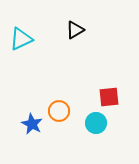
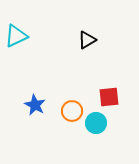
black triangle: moved 12 px right, 10 px down
cyan triangle: moved 5 px left, 3 px up
orange circle: moved 13 px right
blue star: moved 3 px right, 19 px up
